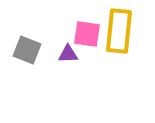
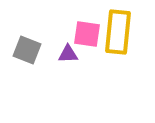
yellow rectangle: moved 1 px left, 1 px down
